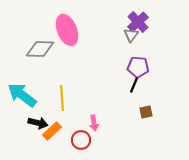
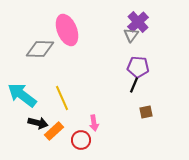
yellow line: rotated 20 degrees counterclockwise
orange rectangle: moved 2 px right
